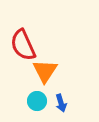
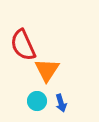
orange triangle: moved 2 px right, 1 px up
